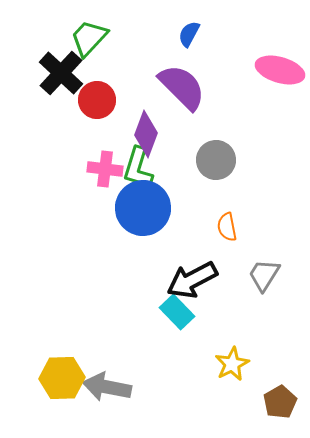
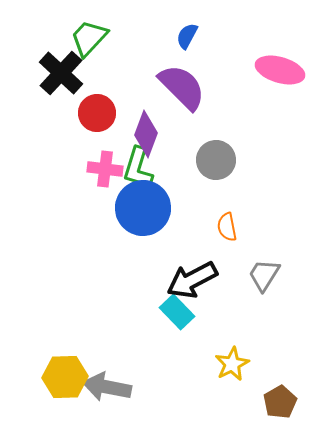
blue semicircle: moved 2 px left, 2 px down
red circle: moved 13 px down
yellow hexagon: moved 3 px right, 1 px up
